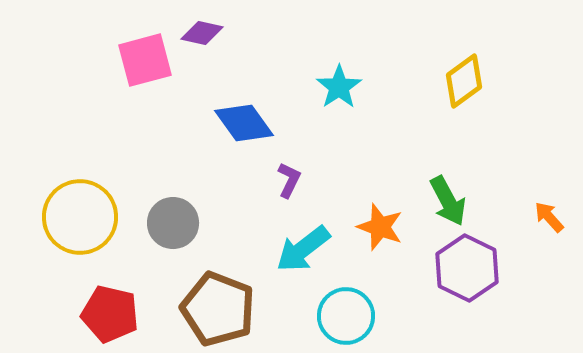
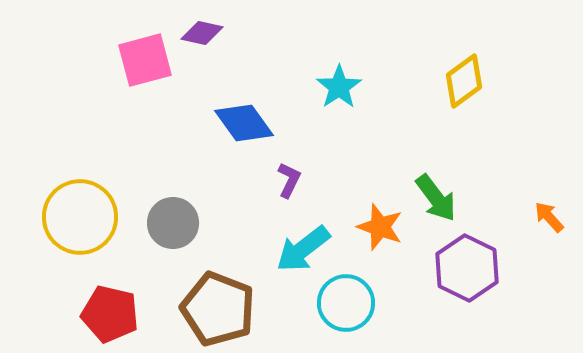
green arrow: moved 12 px left, 3 px up; rotated 9 degrees counterclockwise
cyan circle: moved 13 px up
